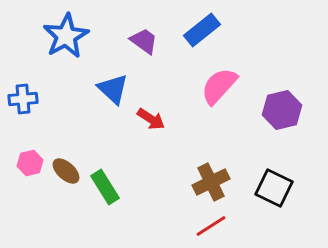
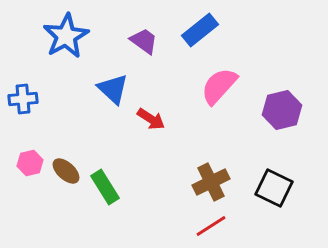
blue rectangle: moved 2 px left
